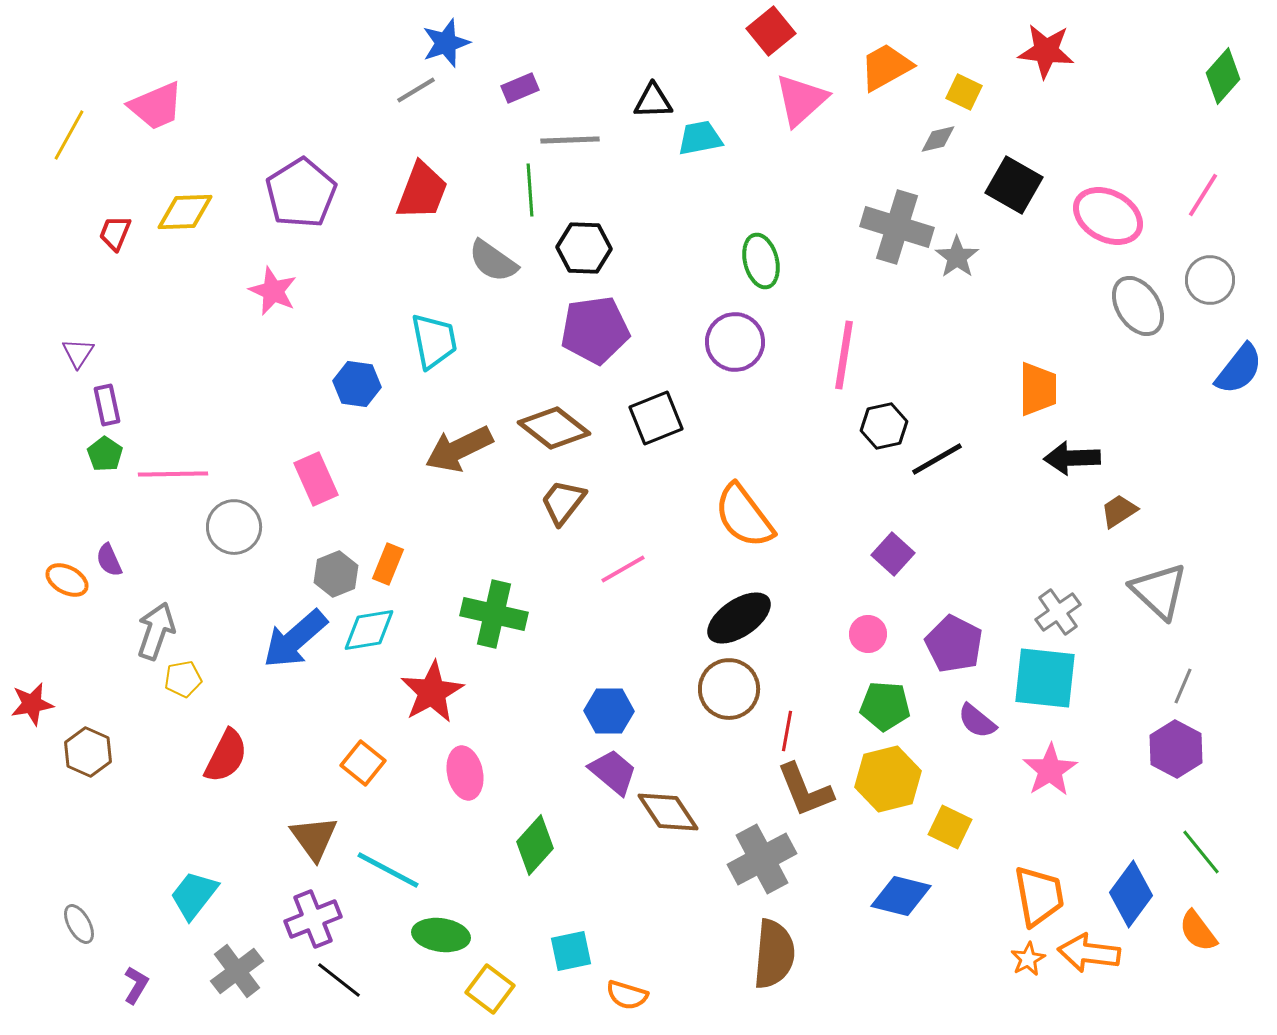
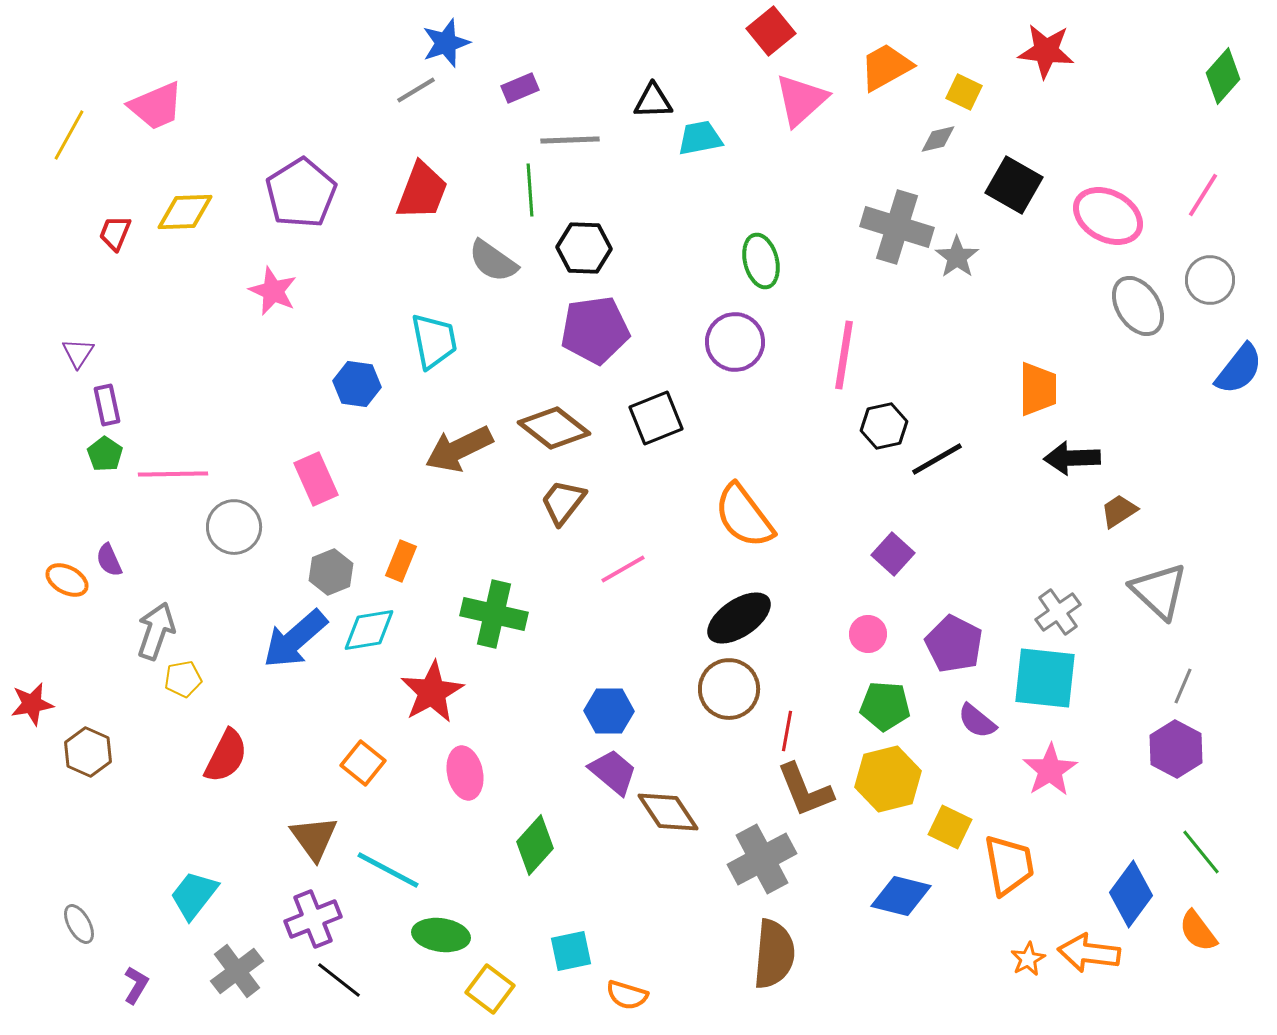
orange rectangle at (388, 564): moved 13 px right, 3 px up
gray hexagon at (336, 574): moved 5 px left, 2 px up
orange trapezoid at (1039, 896): moved 30 px left, 31 px up
